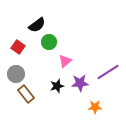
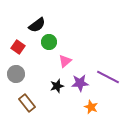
purple line: moved 5 px down; rotated 60 degrees clockwise
brown rectangle: moved 1 px right, 9 px down
orange star: moved 4 px left; rotated 24 degrees clockwise
